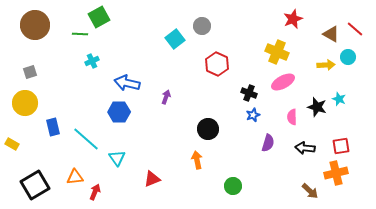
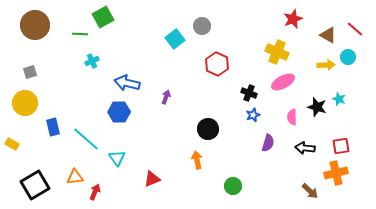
green square: moved 4 px right
brown triangle: moved 3 px left, 1 px down
